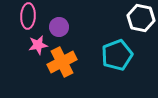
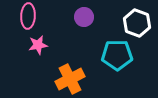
white hexagon: moved 4 px left, 5 px down; rotated 8 degrees clockwise
purple circle: moved 25 px right, 10 px up
cyan pentagon: rotated 20 degrees clockwise
orange cross: moved 8 px right, 17 px down
